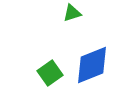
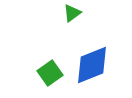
green triangle: rotated 18 degrees counterclockwise
